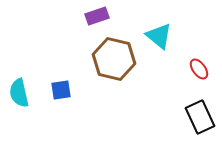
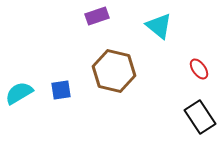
cyan triangle: moved 10 px up
brown hexagon: moved 12 px down
cyan semicircle: rotated 72 degrees clockwise
black rectangle: rotated 8 degrees counterclockwise
